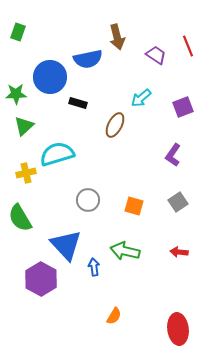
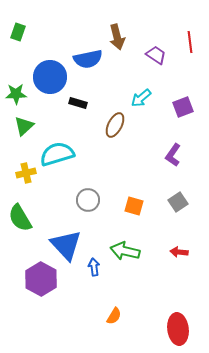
red line: moved 2 px right, 4 px up; rotated 15 degrees clockwise
